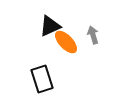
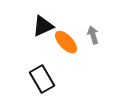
black triangle: moved 7 px left
black rectangle: rotated 12 degrees counterclockwise
